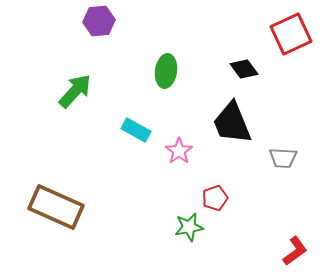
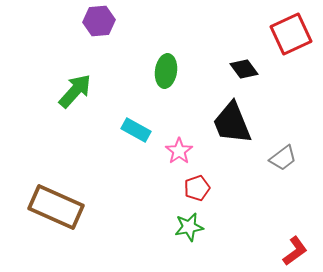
gray trapezoid: rotated 40 degrees counterclockwise
red pentagon: moved 18 px left, 10 px up
